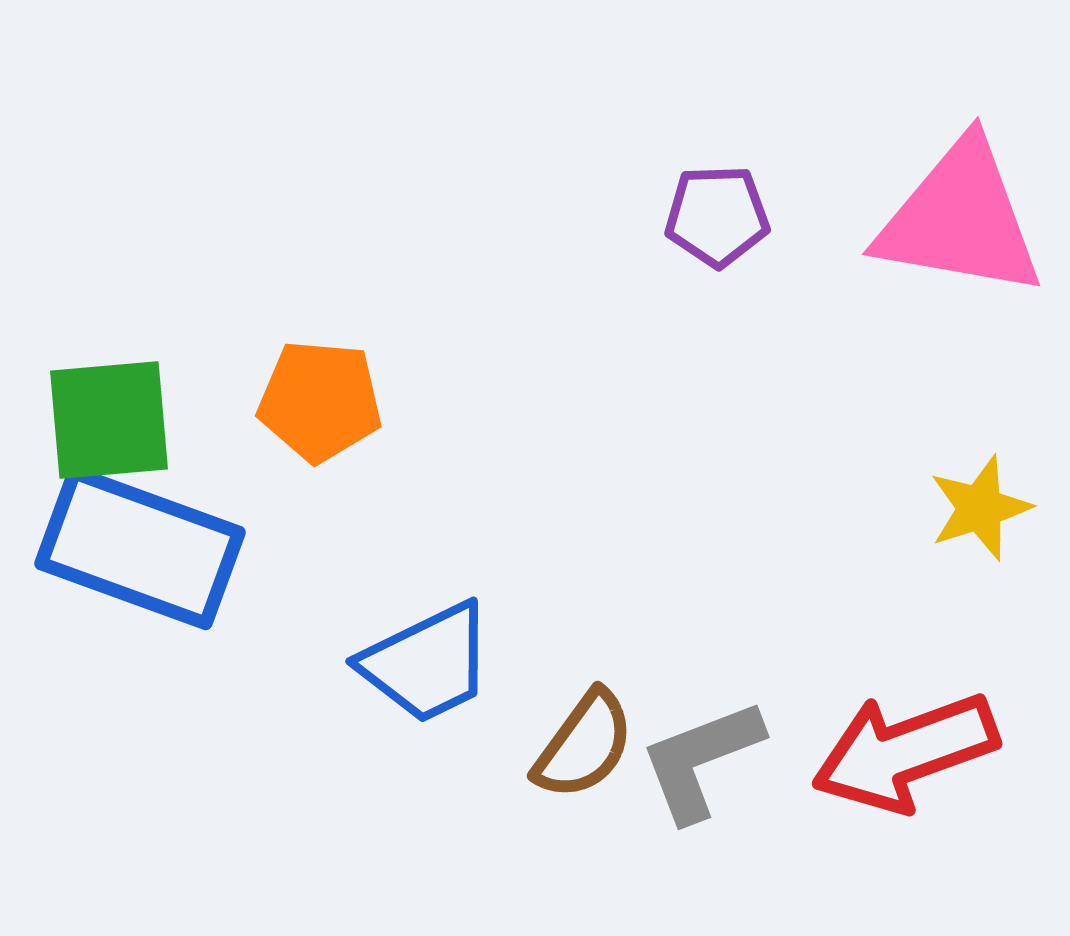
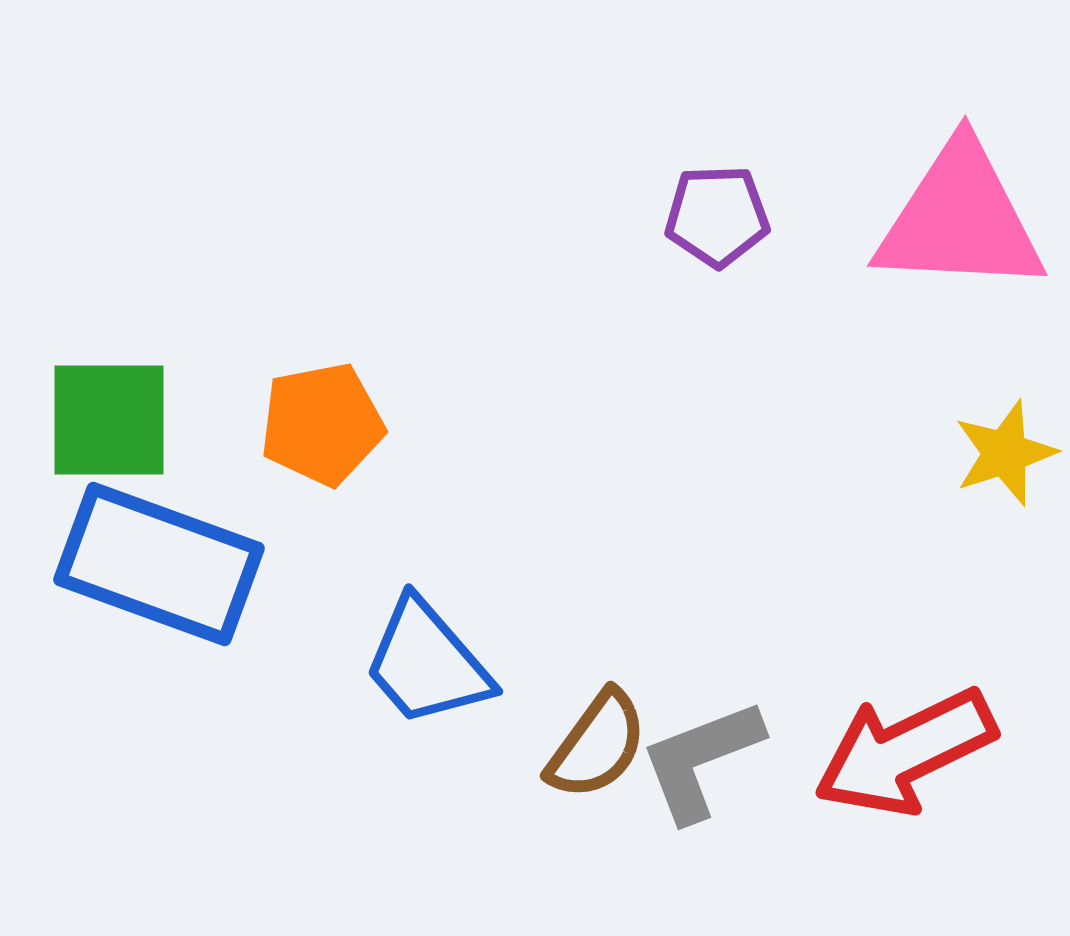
pink triangle: rotated 7 degrees counterclockwise
orange pentagon: moved 2 px right, 23 px down; rotated 16 degrees counterclockwise
green square: rotated 5 degrees clockwise
yellow star: moved 25 px right, 55 px up
blue rectangle: moved 19 px right, 16 px down
blue trapezoid: rotated 75 degrees clockwise
brown semicircle: moved 13 px right
red arrow: rotated 6 degrees counterclockwise
